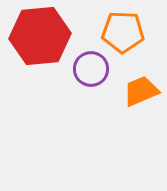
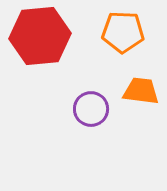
purple circle: moved 40 px down
orange trapezoid: rotated 30 degrees clockwise
